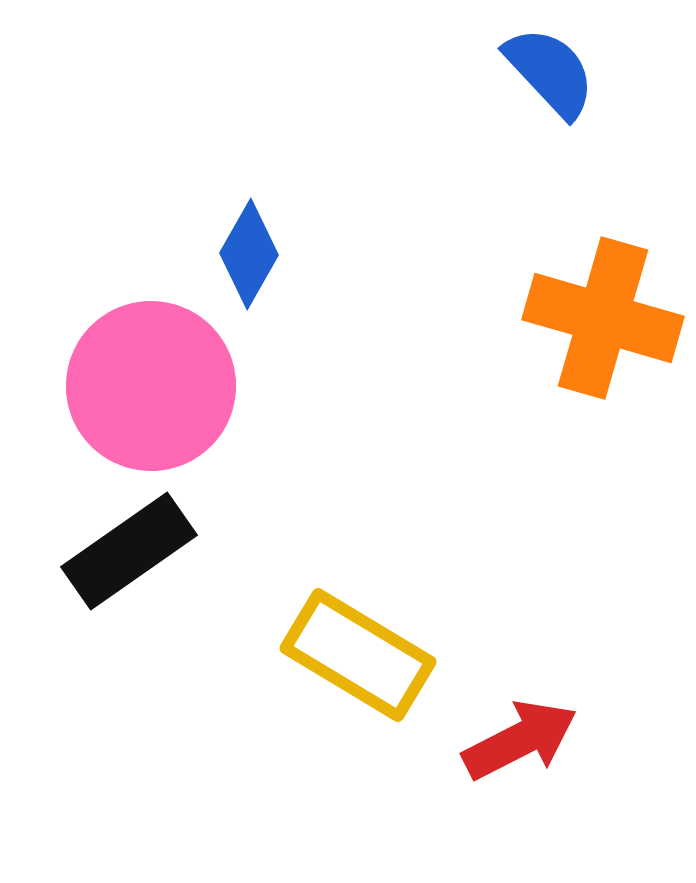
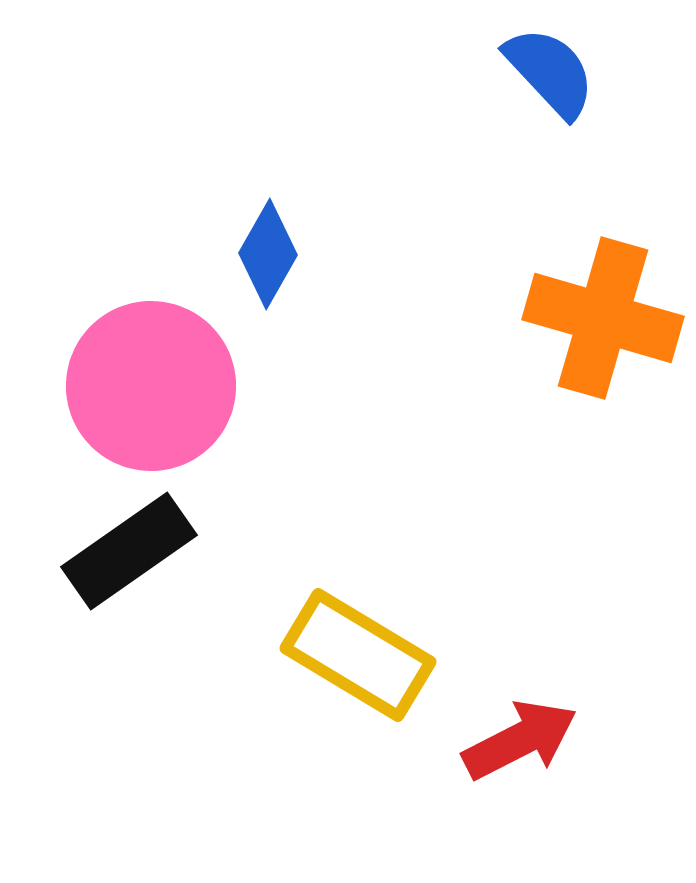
blue diamond: moved 19 px right
